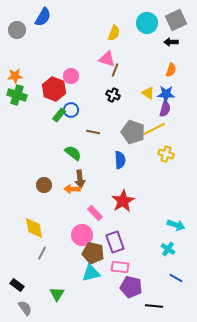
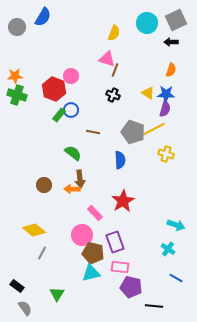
gray circle at (17, 30): moved 3 px up
yellow diamond at (34, 228): moved 2 px down; rotated 40 degrees counterclockwise
black rectangle at (17, 285): moved 1 px down
